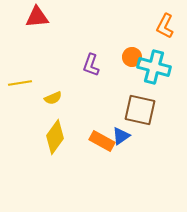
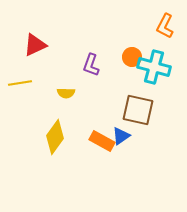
red triangle: moved 2 px left, 28 px down; rotated 20 degrees counterclockwise
yellow semicircle: moved 13 px right, 5 px up; rotated 24 degrees clockwise
brown square: moved 2 px left
